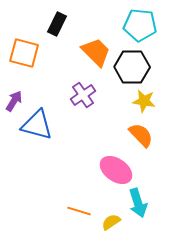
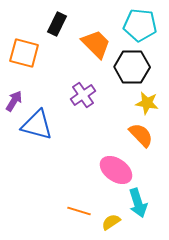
orange trapezoid: moved 8 px up
yellow star: moved 3 px right, 2 px down
